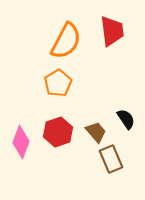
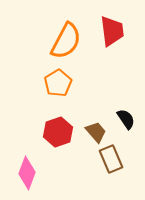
pink diamond: moved 6 px right, 31 px down
